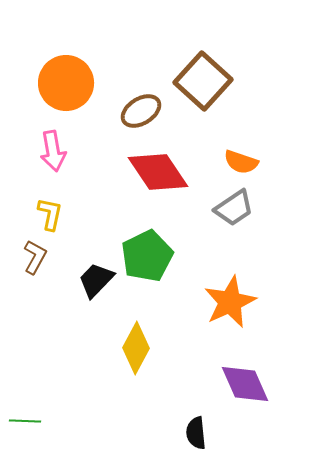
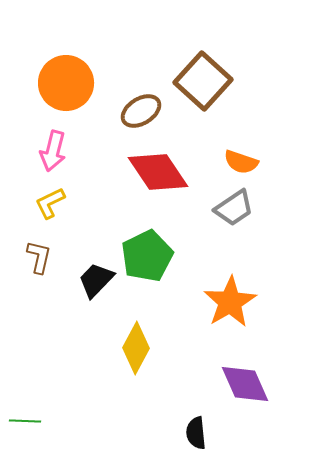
pink arrow: rotated 24 degrees clockwise
yellow L-shape: moved 11 px up; rotated 128 degrees counterclockwise
brown L-shape: moved 4 px right; rotated 16 degrees counterclockwise
orange star: rotated 6 degrees counterclockwise
